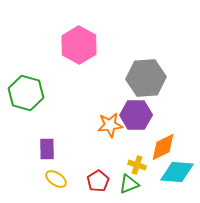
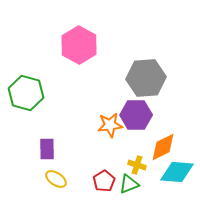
red pentagon: moved 6 px right
